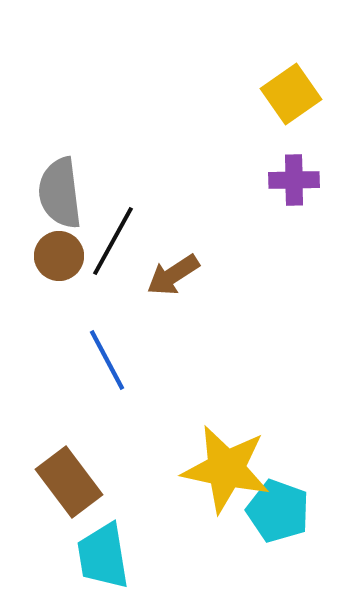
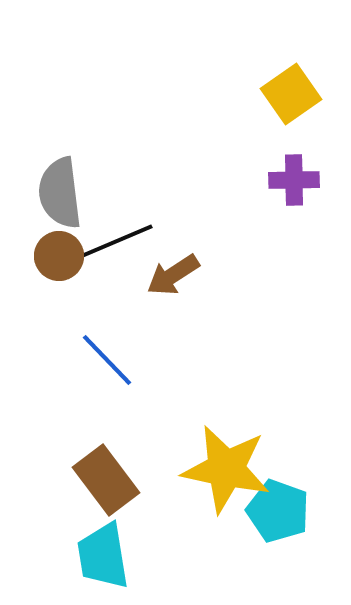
black line: moved 4 px right; rotated 38 degrees clockwise
blue line: rotated 16 degrees counterclockwise
brown rectangle: moved 37 px right, 2 px up
